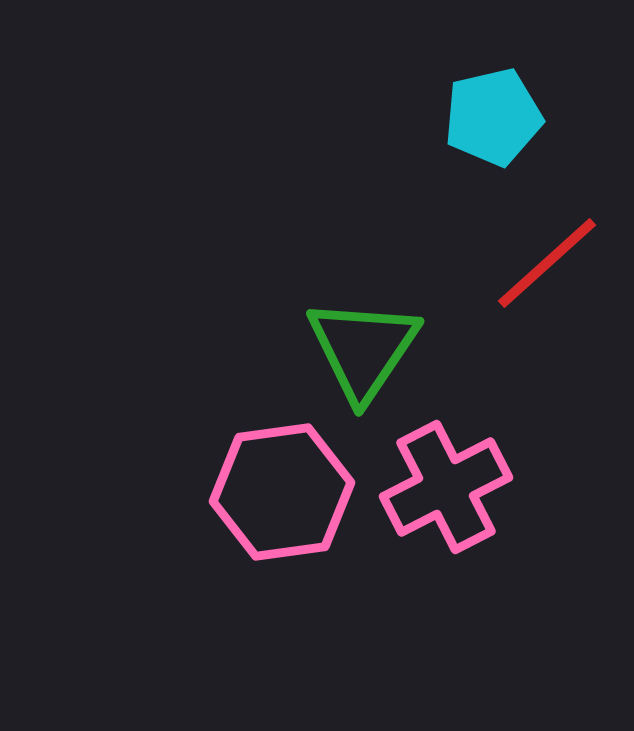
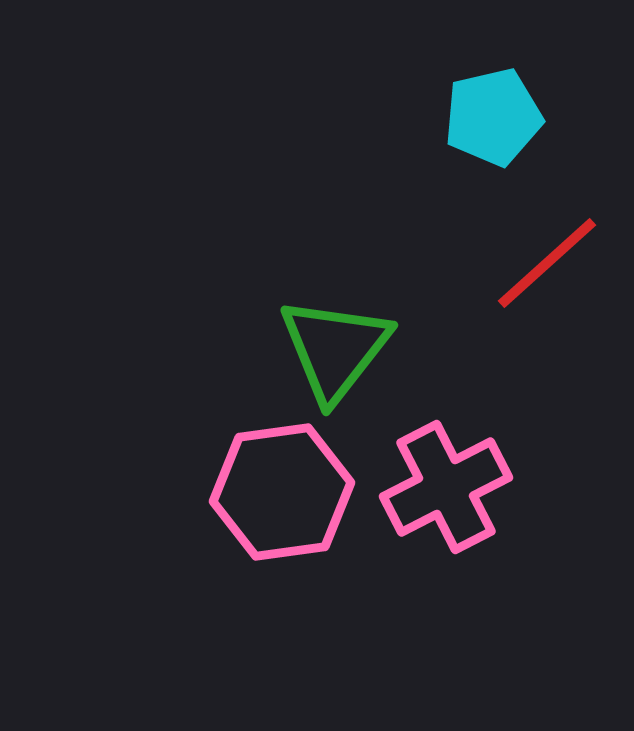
green triangle: moved 28 px left; rotated 4 degrees clockwise
